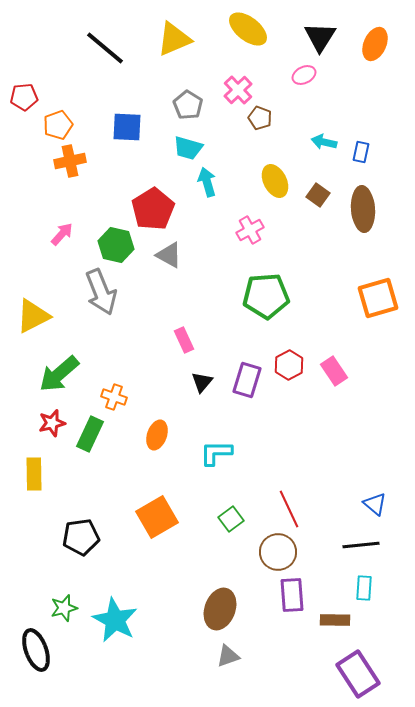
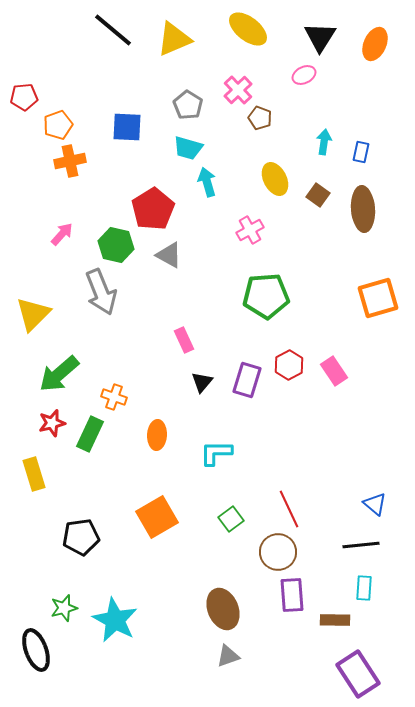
black line at (105, 48): moved 8 px right, 18 px up
cyan arrow at (324, 142): rotated 85 degrees clockwise
yellow ellipse at (275, 181): moved 2 px up
yellow triangle at (33, 316): moved 2 px up; rotated 18 degrees counterclockwise
orange ellipse at (157, 435): rotated 16 degrees counterclockwise
yellow rectangle at (34, 474): rotated 16 degrees counterclockwise
brown ellipse at (220, 609): moved 3 px right; rotated 42 degrees counterclockwise
